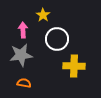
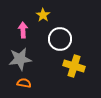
white circle: moved 3 px right
gray star: moved 1 px left, 4 px down
yellow cross: rotated 15 degrees clockwise
